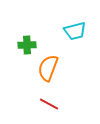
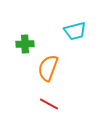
green cross: moved 2 px left, 1 px up
